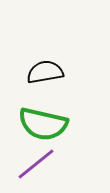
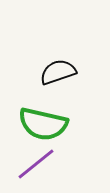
black semicircle: moved 13 px right; rotated 9 degrees counterclockwise
